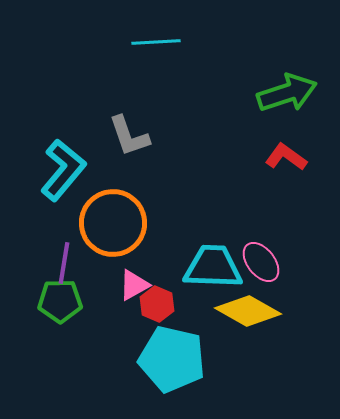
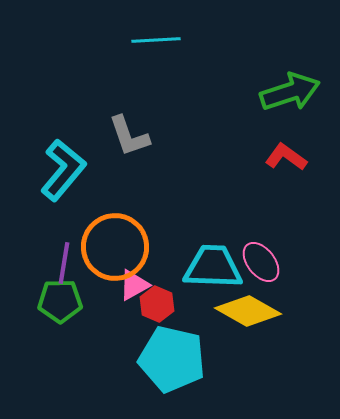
cyan line: moved 2 px up
green arrow: moved 3 px right, 1 px up
orange circle: moved 2 px right, 24 px down
